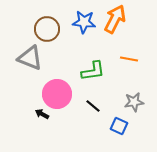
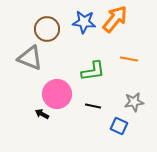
orange arrow: rotated 12 degrees clockwise
black line: rotated 28 degrees counterclockwise
